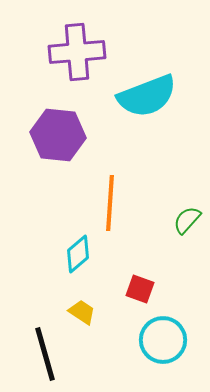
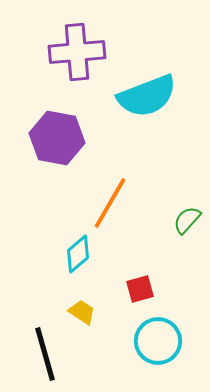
purple hexagon: moved 1 px left, 3 px down; rotated 4 degrees clockwise
orange line: rotated 26 degrees clockwise
red square: rotated 36 degrees counterclockwise
cyan circle: moved 5 px left, 1 px down
